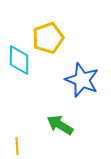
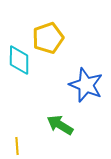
blue star: moved 4 px right, 5 px down
